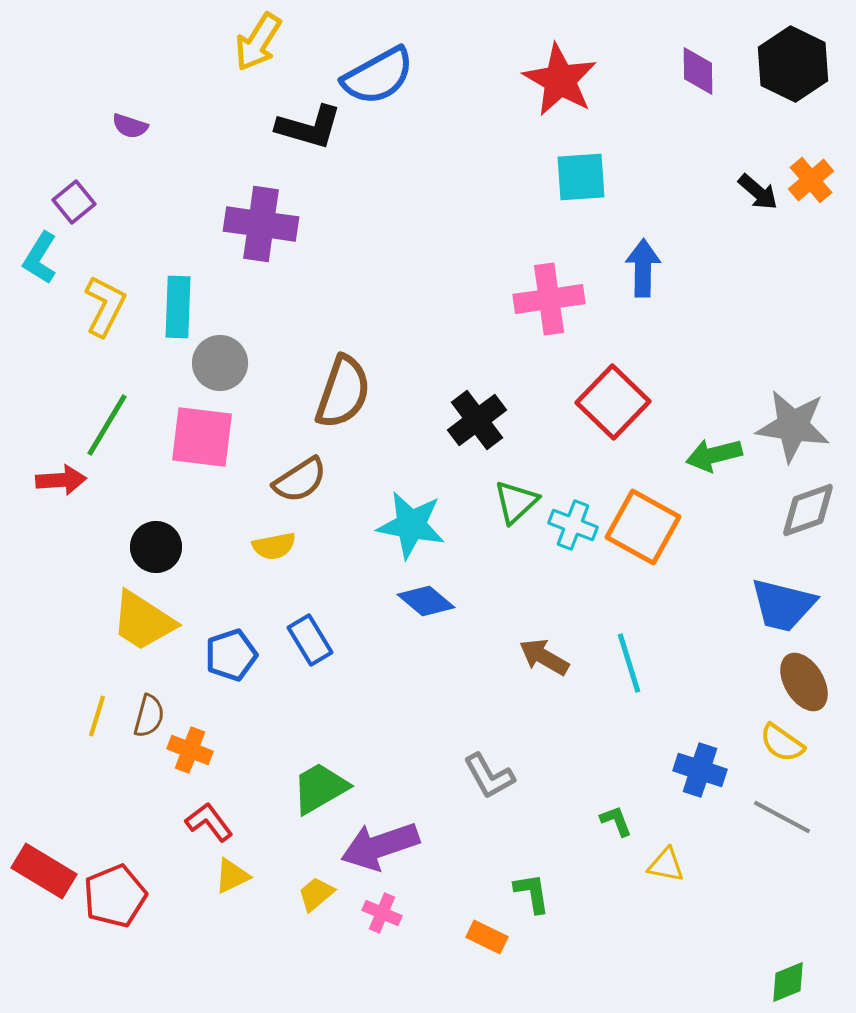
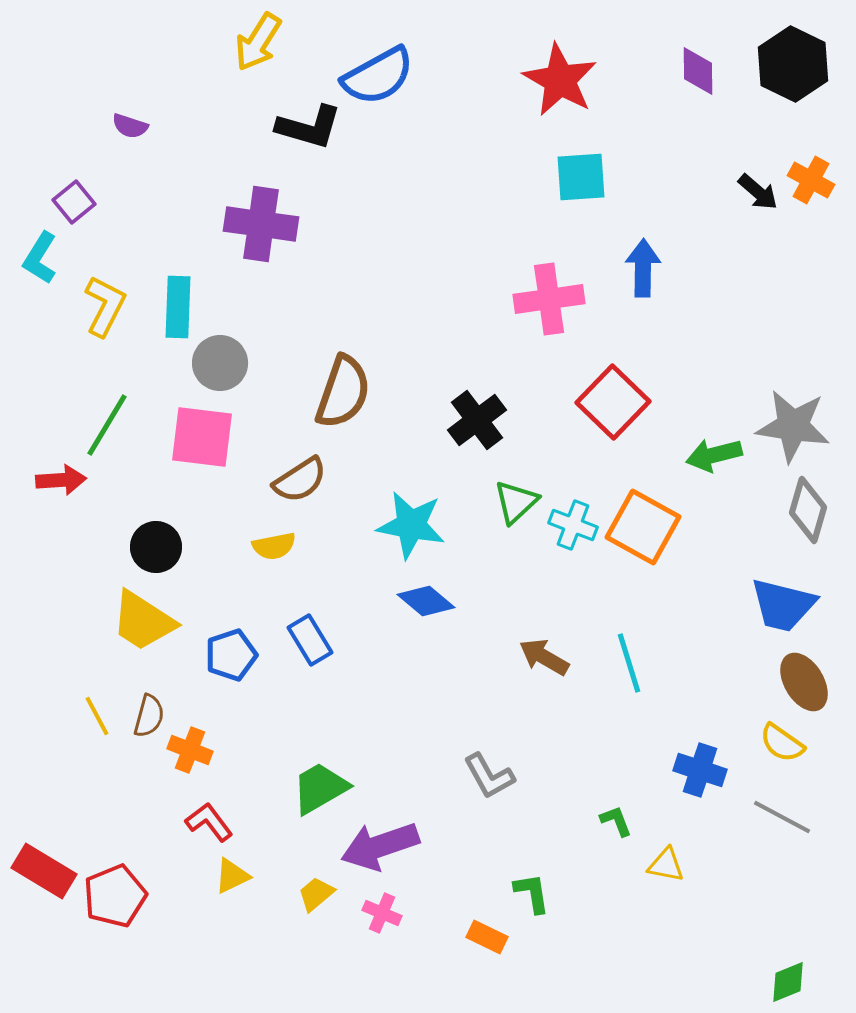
orange cross at (811, 180): rotated 21 degrees counterclockwise
gray diamond at (808, 510): rotated 54 degrees counterclockwise
yellow line at (97, 716): rotated 45 degrees counterclockwise
